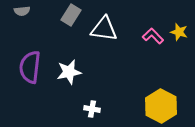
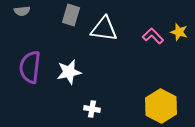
gray rectangle: rotated 15 degrees counterclockwise
